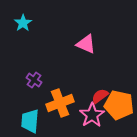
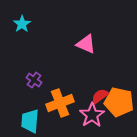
cyan star: moved 1 px left, 1 px down
orange pentagon: moved 3 px up
